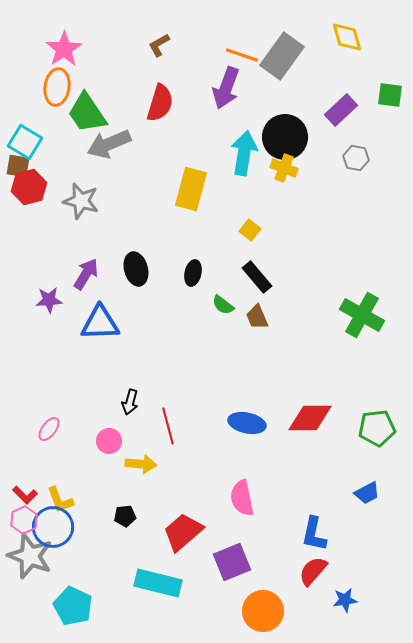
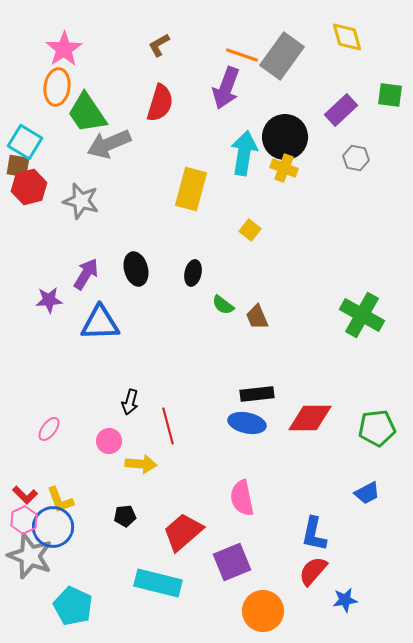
black rectangle at (257, 277): moved 117 px down; rotated 56 degrees counterclockwise
